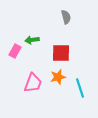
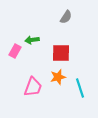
gray semicircle: rotated 48 degrees clockwise
pink trapezoid: moved 4 px down
